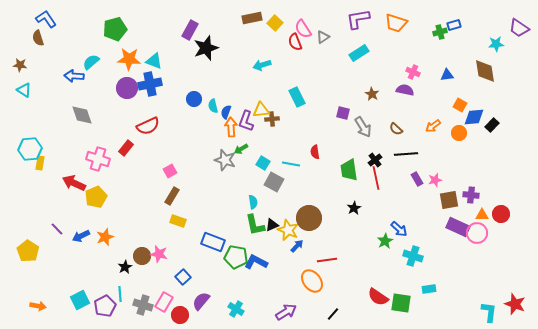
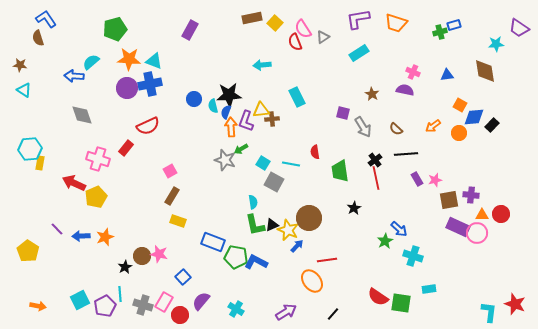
black star at (206, 48): moved 23 px right, 47 px down; rotated 15 degrees clockwise
cyan arrow at (262, 65): rotated 12 degrees clockwise
green trapezoid at (349, 170): moved 9 px left, 1 px down
blue arrow at (81, 236): rotated 24 degrees clockwise
